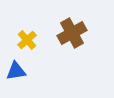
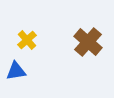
brown cross: moved 16 px right, 9 px down; rotated 20 degrees counterclockwise
